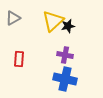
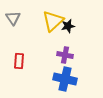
gray triangle: rotated 35 degrees counterclockwise
red rectangle: moved 2 px down
